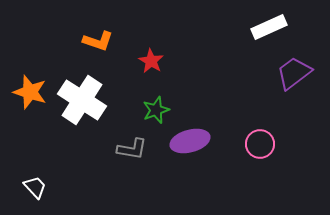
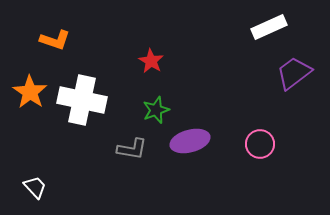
orange L-shape: moved 43 px left, 1 px up
orange star: rotated 16 degrees clockwise
white cross: rotated 21 degrees counterclockwise
